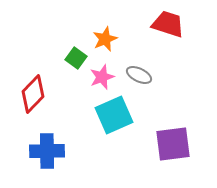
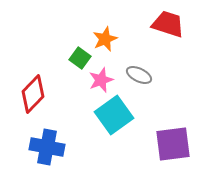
green square: moved 4 px right
pink star: moved 1 px left, 3 px down
cyan square: rotated 12 degrees counterclockwise
blue cross: moved 4 px up; rotated 12 degrees clockwise
